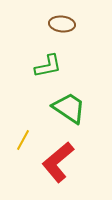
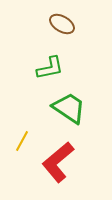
brown ellipse: rotated 25 degrees clockwise
green L-shape: moved 2 px right, 2 px down
yellow line: moved 1 px left, 1 px down
